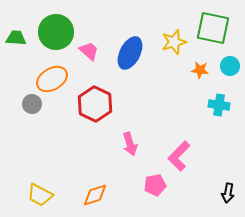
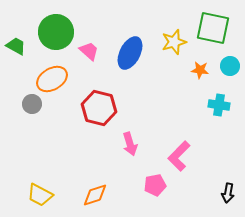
green trapezoid: moved 8 px down; rotated 25 degrees clockwise
red hexagon: moved 4 px right, 4 px down; rotated 12 degrees counterclockwise
